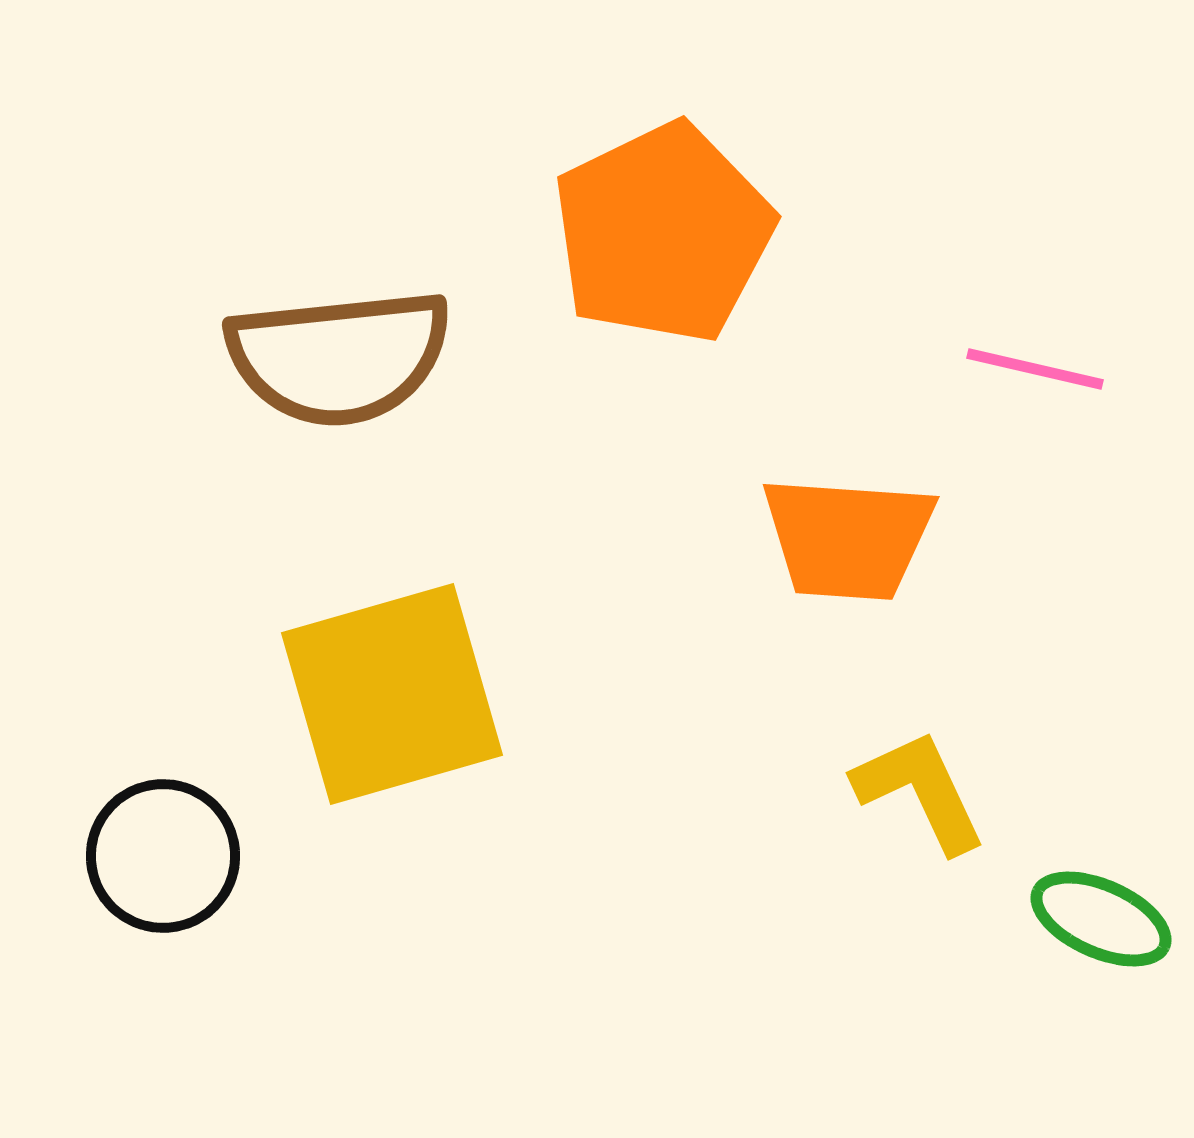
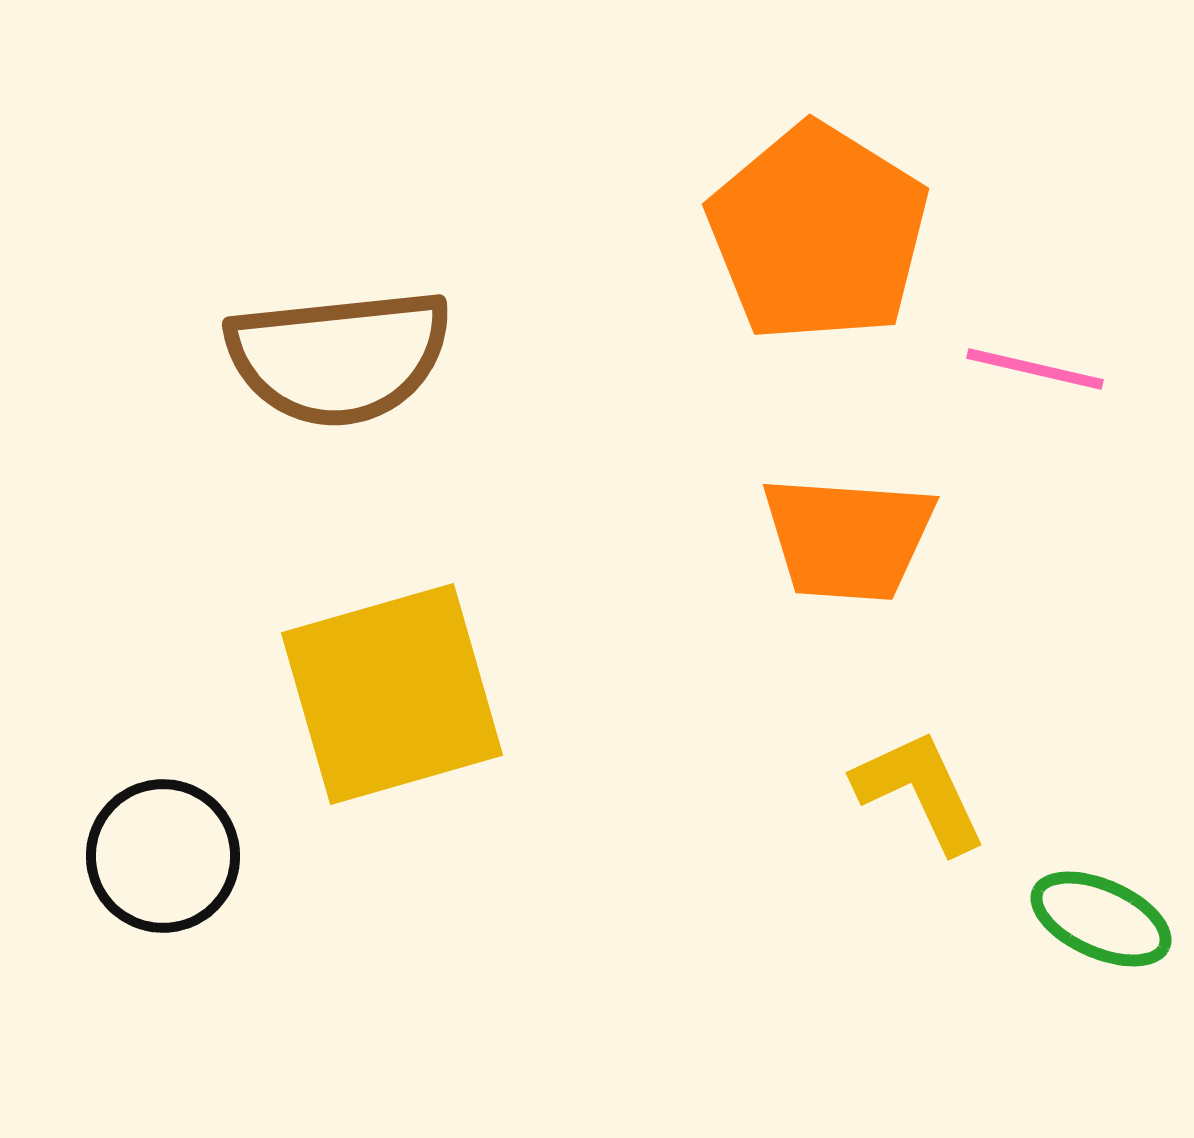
orange pentagon: moved 155 px right; rotated 14 degrees counterclockwise
